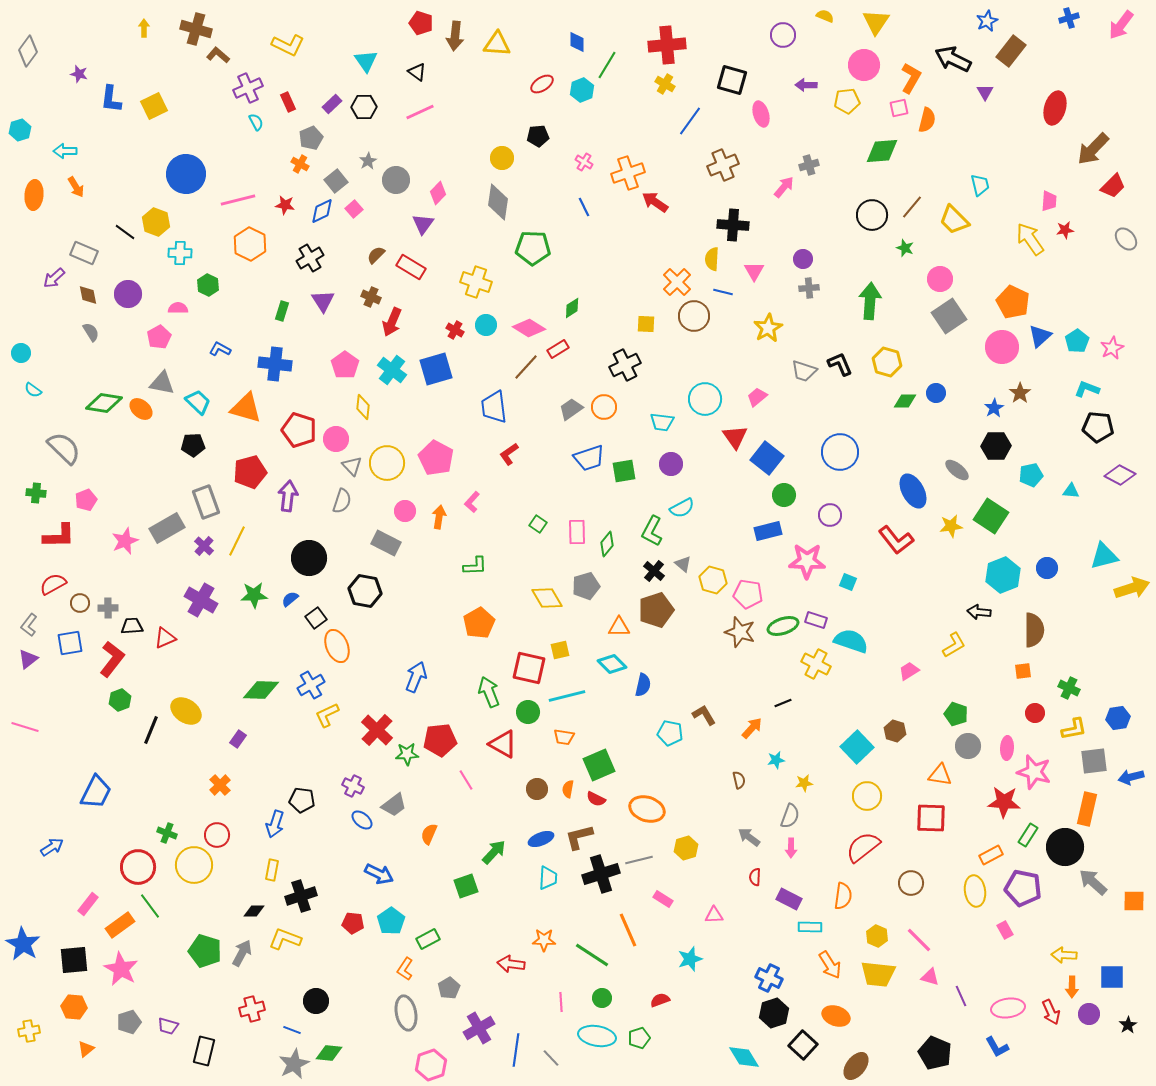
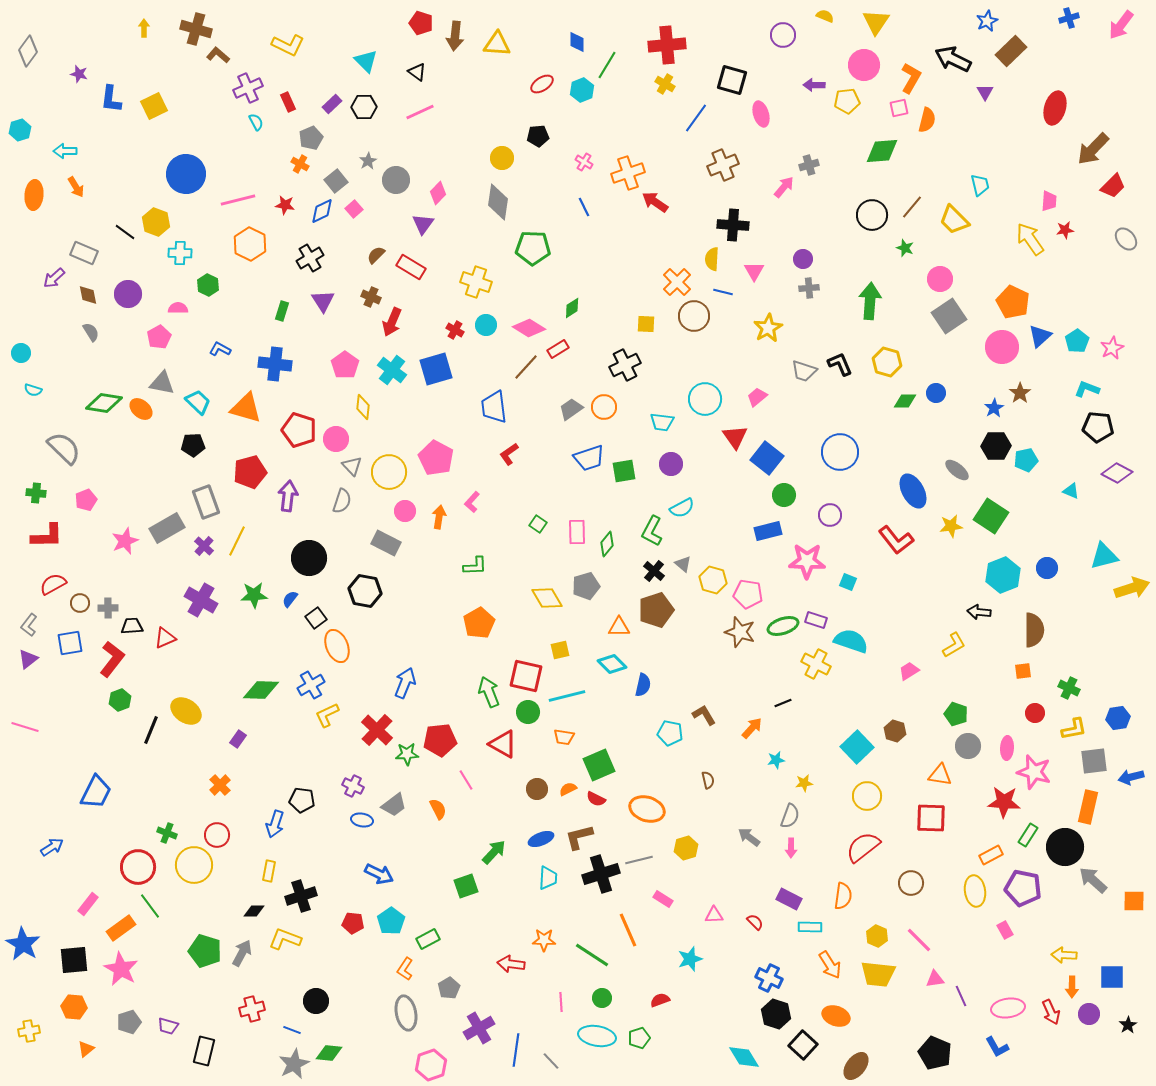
brown rectangle at (1011, 51): rotated 8 degrees clockwise
cyan triangle at (366, 61): rotated 10 degrees counterclockwise
purple arrow at (806, 85): moved 8 px right
blue line at (690, 121): moved 6 px right, 3 px up
cyan semicircle at (33, 390): rotated 18 degrees counterclockwise
yellow circle at (387, 463): moved 2 px right, 9 px down
cyan pentagon at (1031, 475): moved 5 px left, 15 px up
purple diamond at (1120, 475): moved 3 px left, 2 px up
cyan triangle at (1071, 491): rotated 18 degrees clockwise
red L-shape at (59, 536): moved 12 px left
blue semicircle at (290, 599): rotated 12 degrees counterclockwise
red square at (529, 668): moved 3 px left, 8 px down
blue arrow at (416, 677): moved 11 px left, 6 px down
brown semicircle at (739, 780): moved 31 px left
orange semicircle at (568, 789): rotated 54 degrees clockwise
orange rectangle at (1087, 809): moved 1 px right, 2 px up
blue ellipse at (362, 820): rotated 30 degrees counterclockwise
orange semicircle at (429, 834): moved 9 px right, 25 px up; rotated 130 degrees clockwise
yellow rectangle at (272, 870): moved 3 px left, 1 px down
red semicircle at (755, 877): moved 45 px down; rotated 132 degrees clockwise
gray arrow at (1093, 882): moved 2 px up
orange rectangle at (120, 925): moved 1 px right, 3 px down
pink triangle at (930, 977): moved 5 px right, 2 px down; rotated 24 degrees counterclockwise
black hexagon at (774, 1013): moved 2 px right, 1 px down; rotated 24 degrees counterclockwise
gray line at (551, 1058): moved 3 px down
